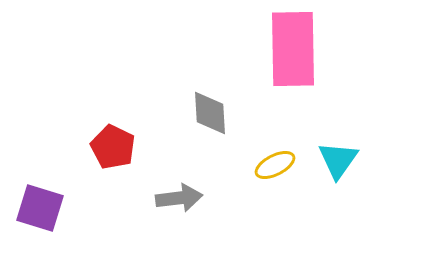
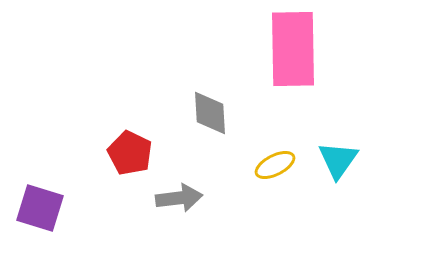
red pentagon: moved 17 px right, 6 px down
